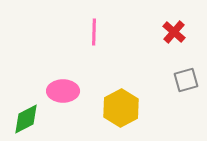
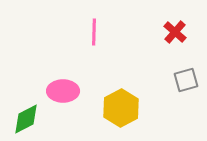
red cross: moved 1 px right
